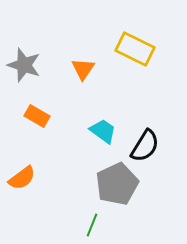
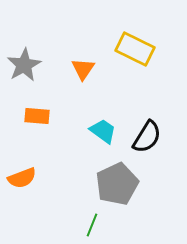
gray star: rotated 24 degrees clockwise
orange rectangle: rotated 25 degrees counterclockwise
black semicircle: moved 2 px right, 9 px up
orange semicircle: rotated 16 degrees clockwise
